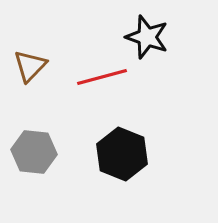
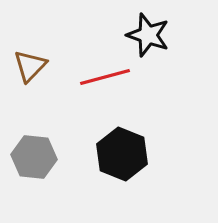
black star: moved 1 px right, 2 px up
red line: moved 3 px right
gray hexagon: moved 5 px down
